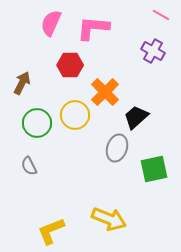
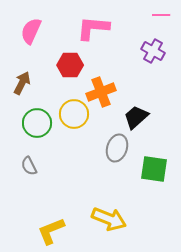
pink line: rotated 30 degrees counterclockwise
pink semicircle: moved 20 px left, 8 px down
orange cross: moved 4 px left; rotated 24 degrees clockwise
yellow circle: moved 1 px left, 1 px up
green square: rotated 20 degrees clockwise
